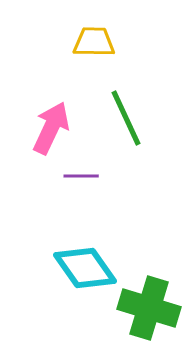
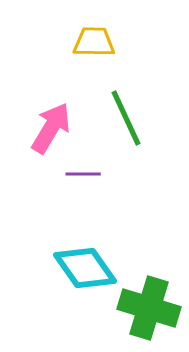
pink arrow: rotated 6 degrees clockwise
purple line: moved 2 px right, 2 px up
